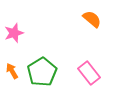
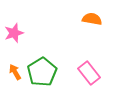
orange semicircle: rotated 30 degrees counterclockwise
orange arrow: moved 3 px right, 1 px down
